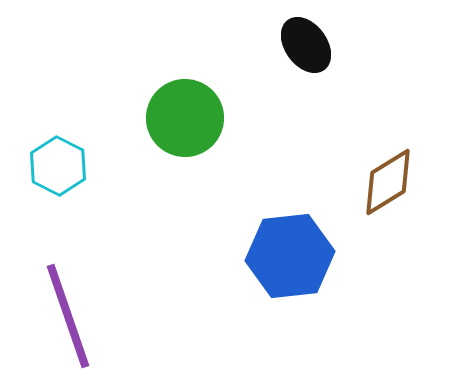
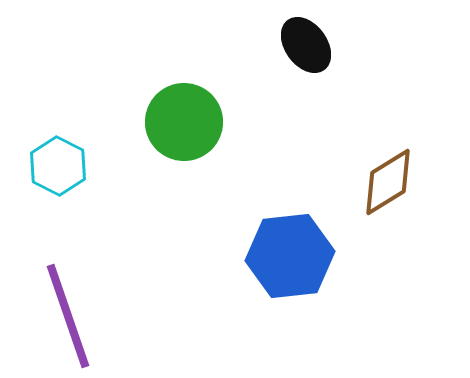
green circle: moved 1 px left, 4 px down
